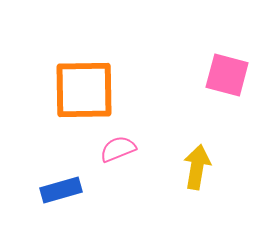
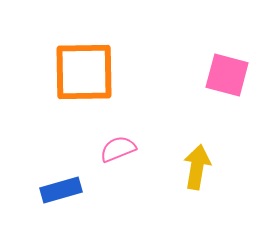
orange square: moved 18 px up
